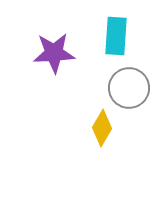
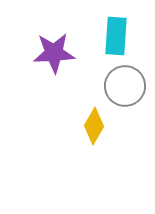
gray circle: moved 4 px left, 2 px up
yellow diamond: moved 8 px left, 2 px up
